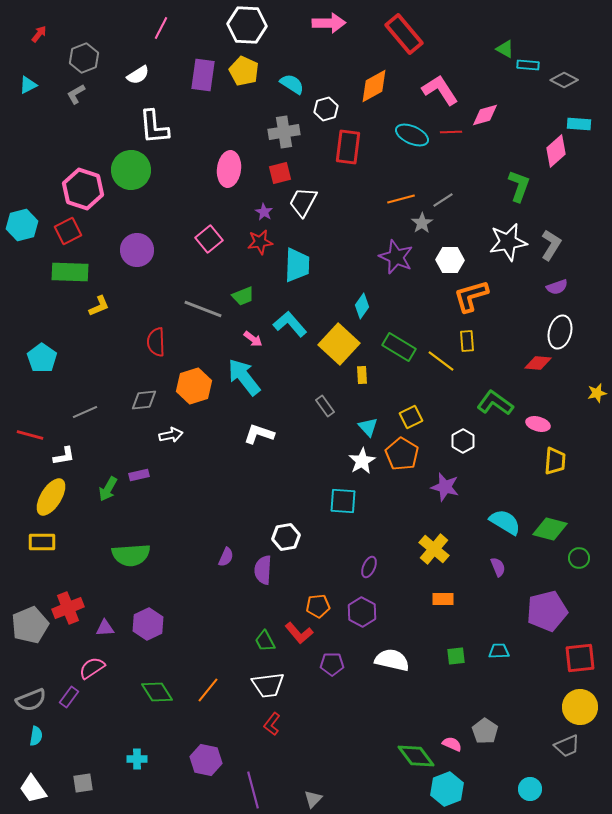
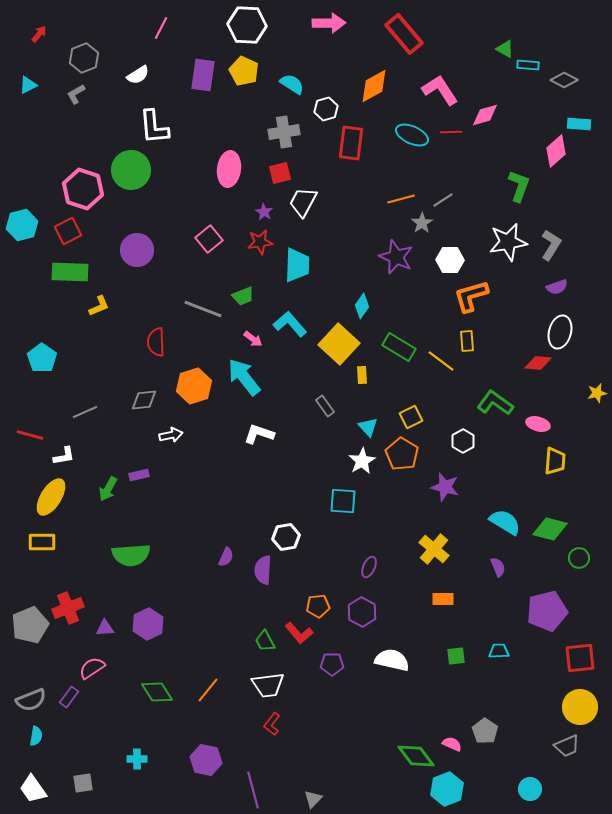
red rectangle at (348, 147): moved 3 px right, 4 px up
